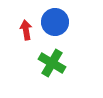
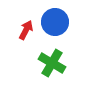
red arrow: rotated 36 degrees clockwise
